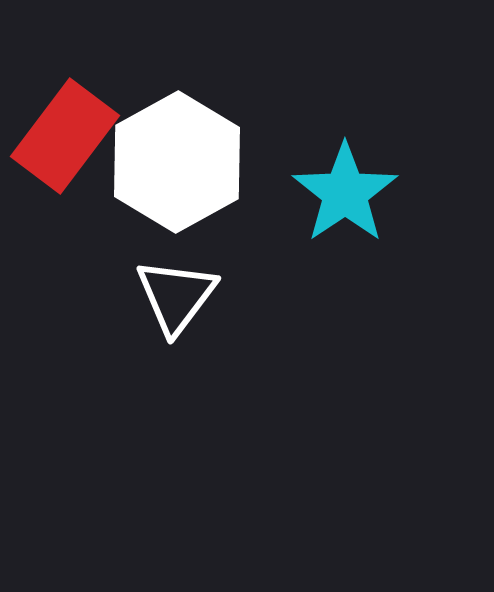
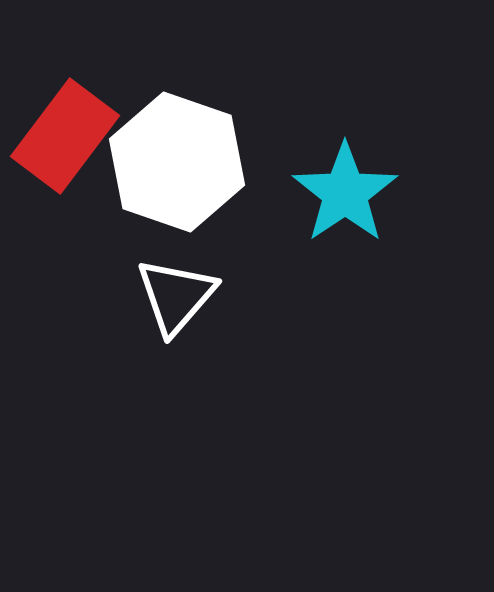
white hexagon: rotated 12 degrees counterclockwise
white triangle: rotated 4 degrees clockwise
